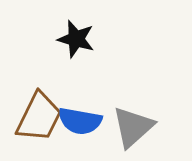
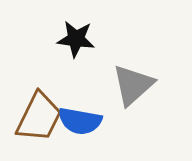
black star: rotated 9 degrees counterclockwise
gray triangle: moved 42 px up
